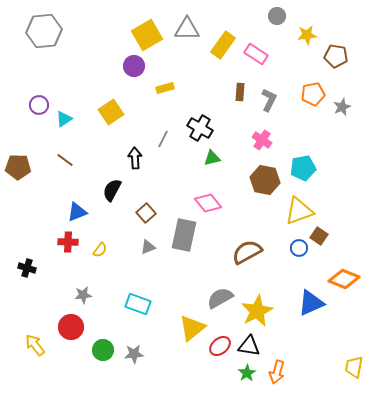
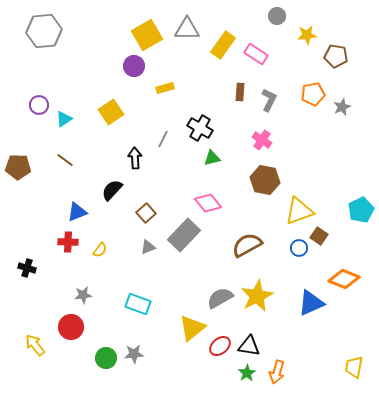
cyan pentagon at (303, 168): moved 58 px right, 42 px down; rotated 15 degrees counterclockwise
black semicircle at (112, 190): rotated 15 degrees clockwise
gray rectangle at (184, 235): rotated 32 degrees clockwise
brown semicircle at (247, 252): moved 7 px up
yellow star at (257, 311): moved 15 px up
green circle at (103, 350): moved 3 px right, 8 px down
